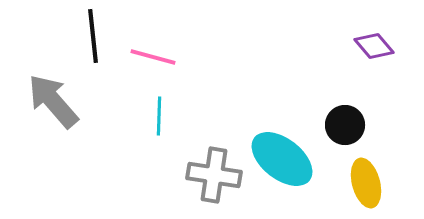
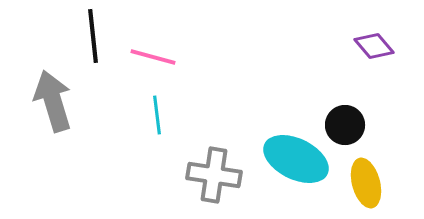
gray arrow: rotated 24 degrees clockwise
cyan line: moved 2 px left, 1 px up; rotated 9 degrees counterclockwise
cyan ellipse: moved 14 px right; rotated 12 degrees counterclockwise
